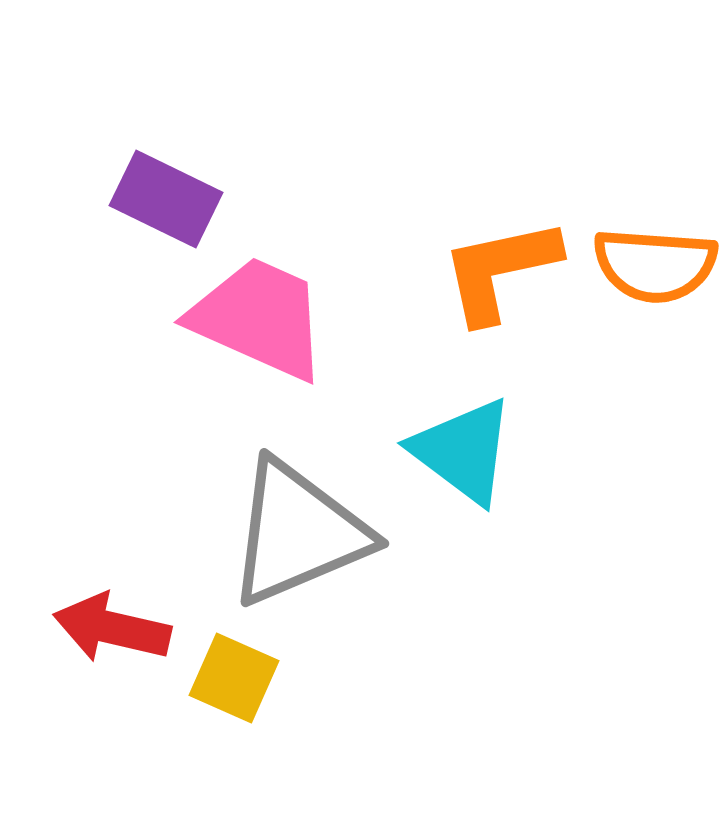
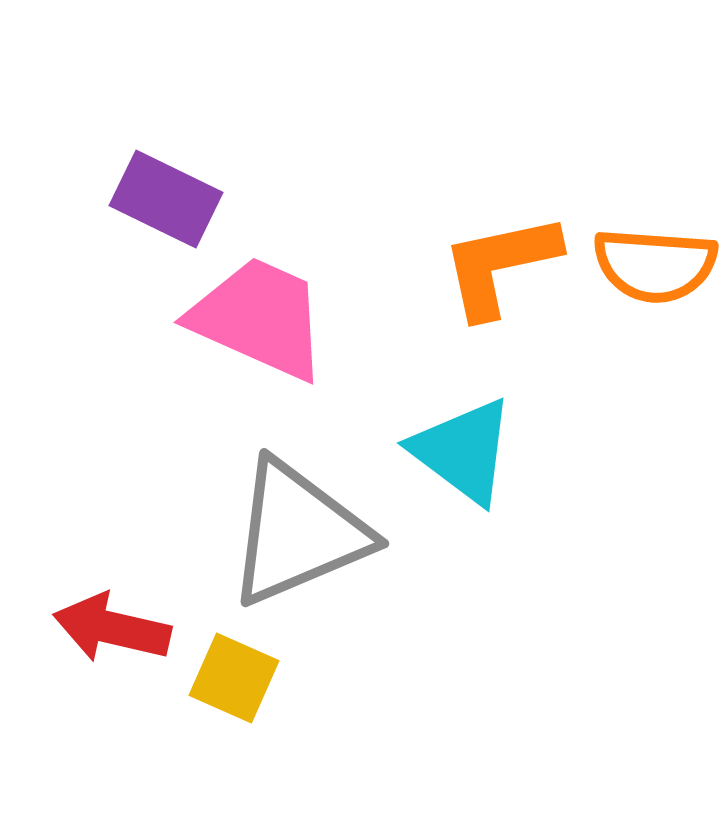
orange L-shape: moved 5 px up
